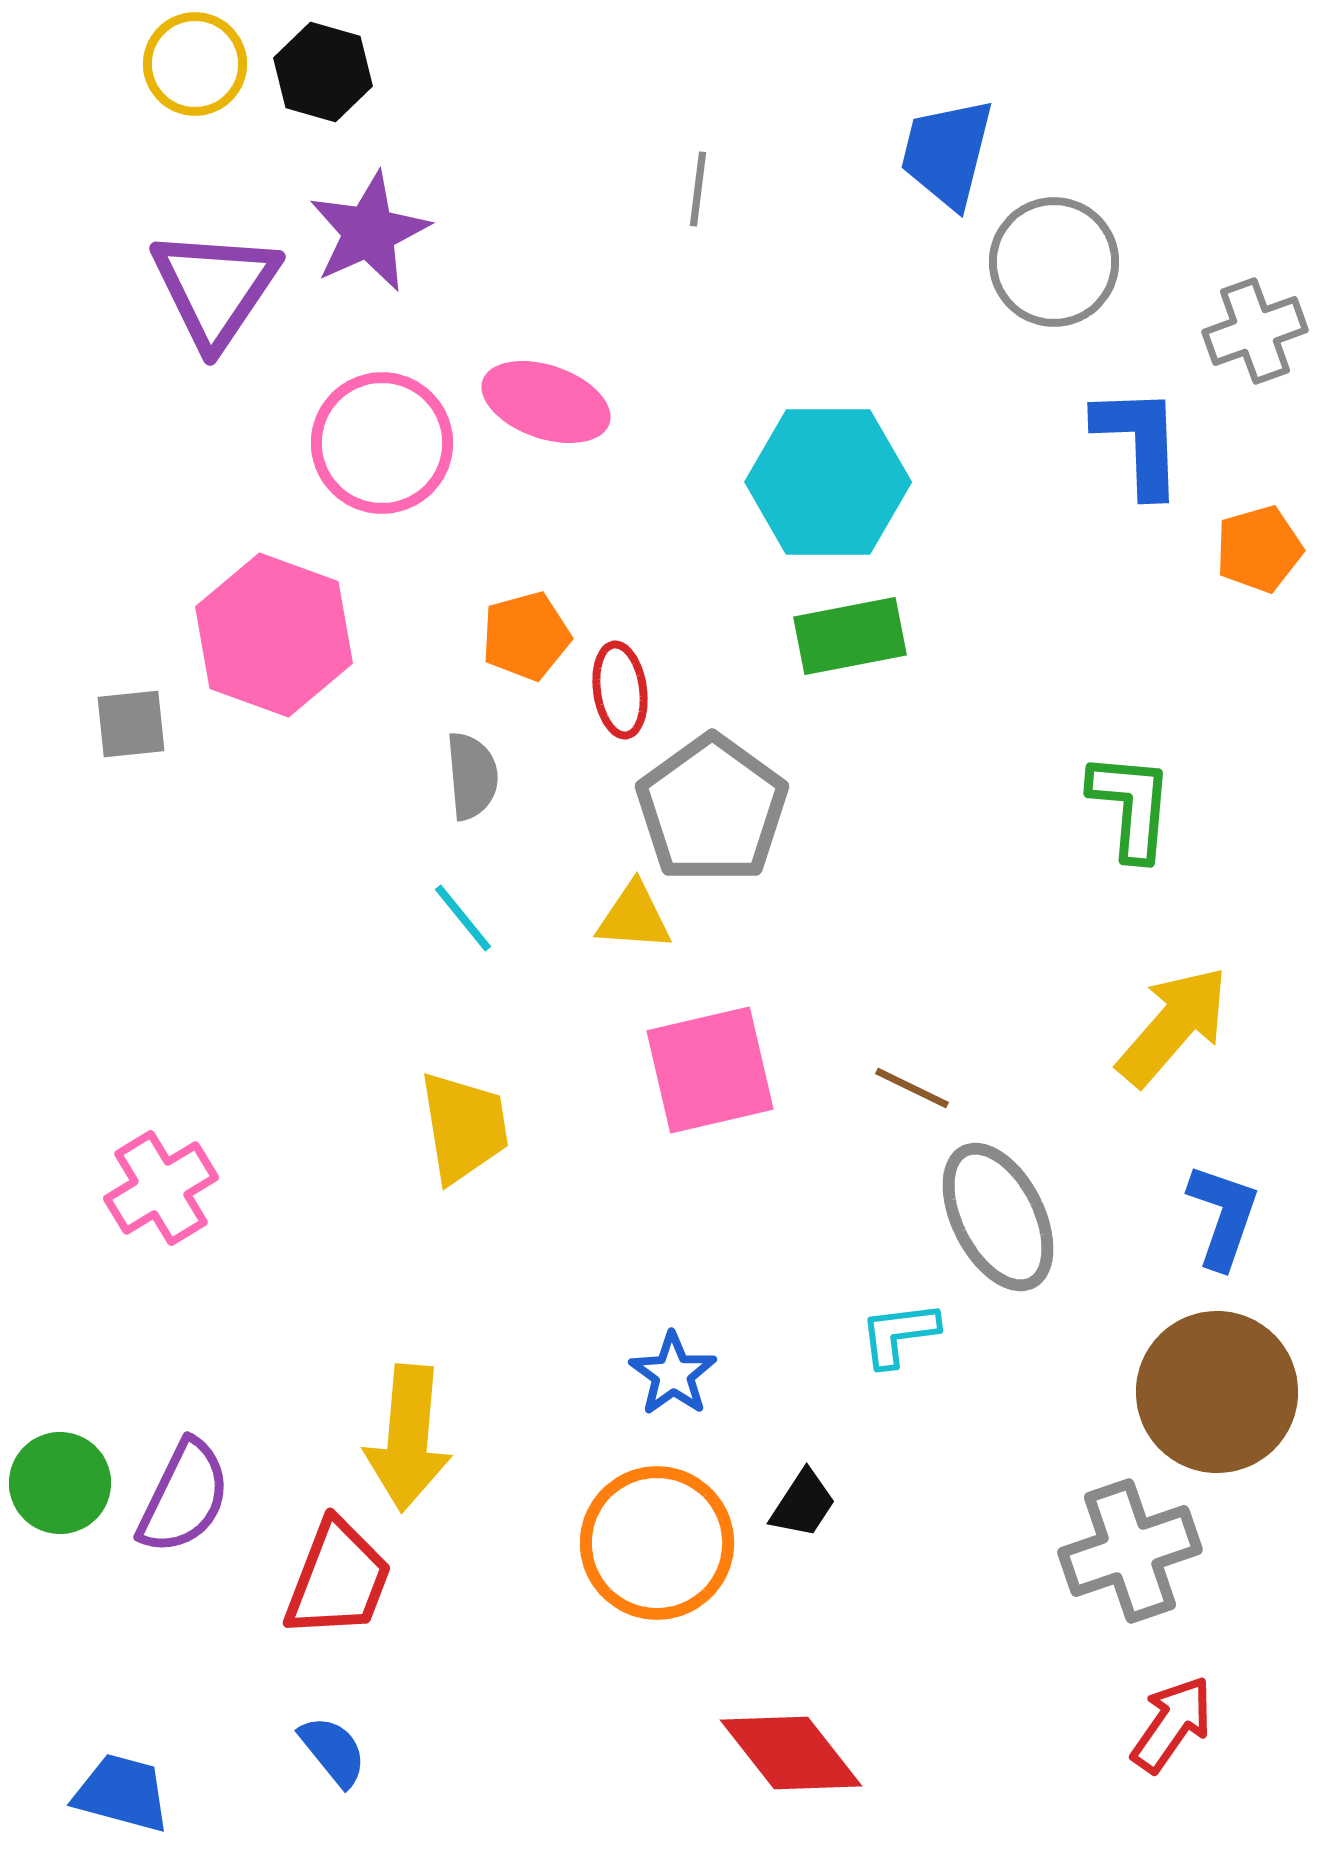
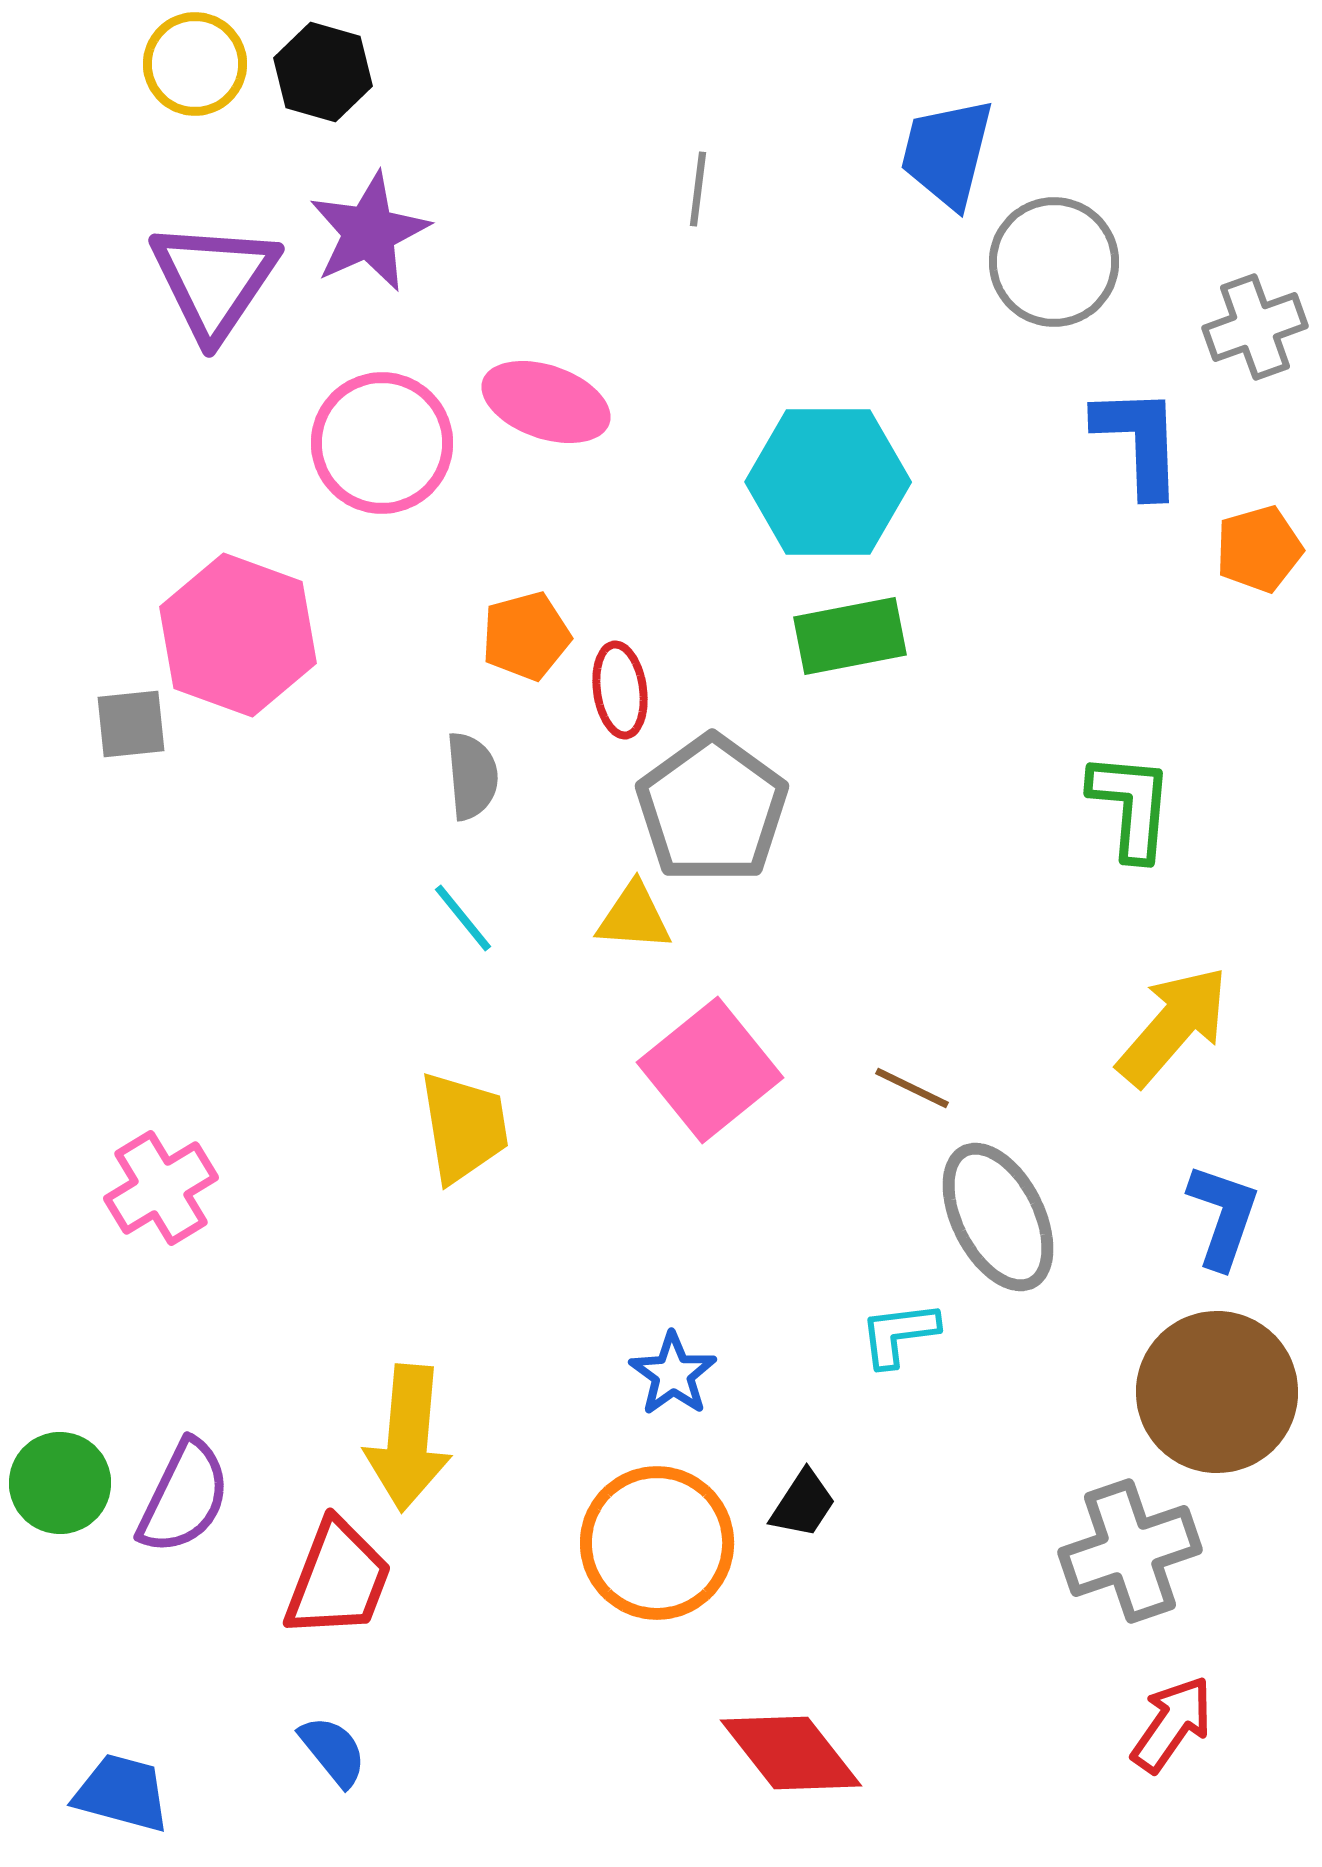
purple triangle at (215, 288): moved 1 px left, 8 px up
gray cross at (1255, 331): moved 4 px up
pink hexagon at (274, 635): moved 36 px left
pink square at (710, 1070): rotated 26 degrees counterclockwise
